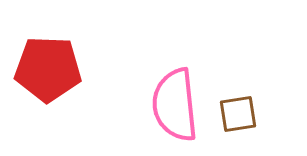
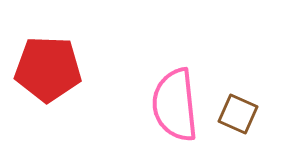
brown square: rotated 33 degrees clockwise
